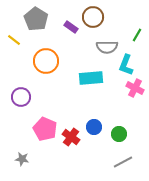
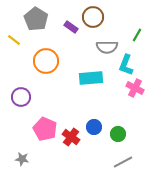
green circle: moved 1 px left
